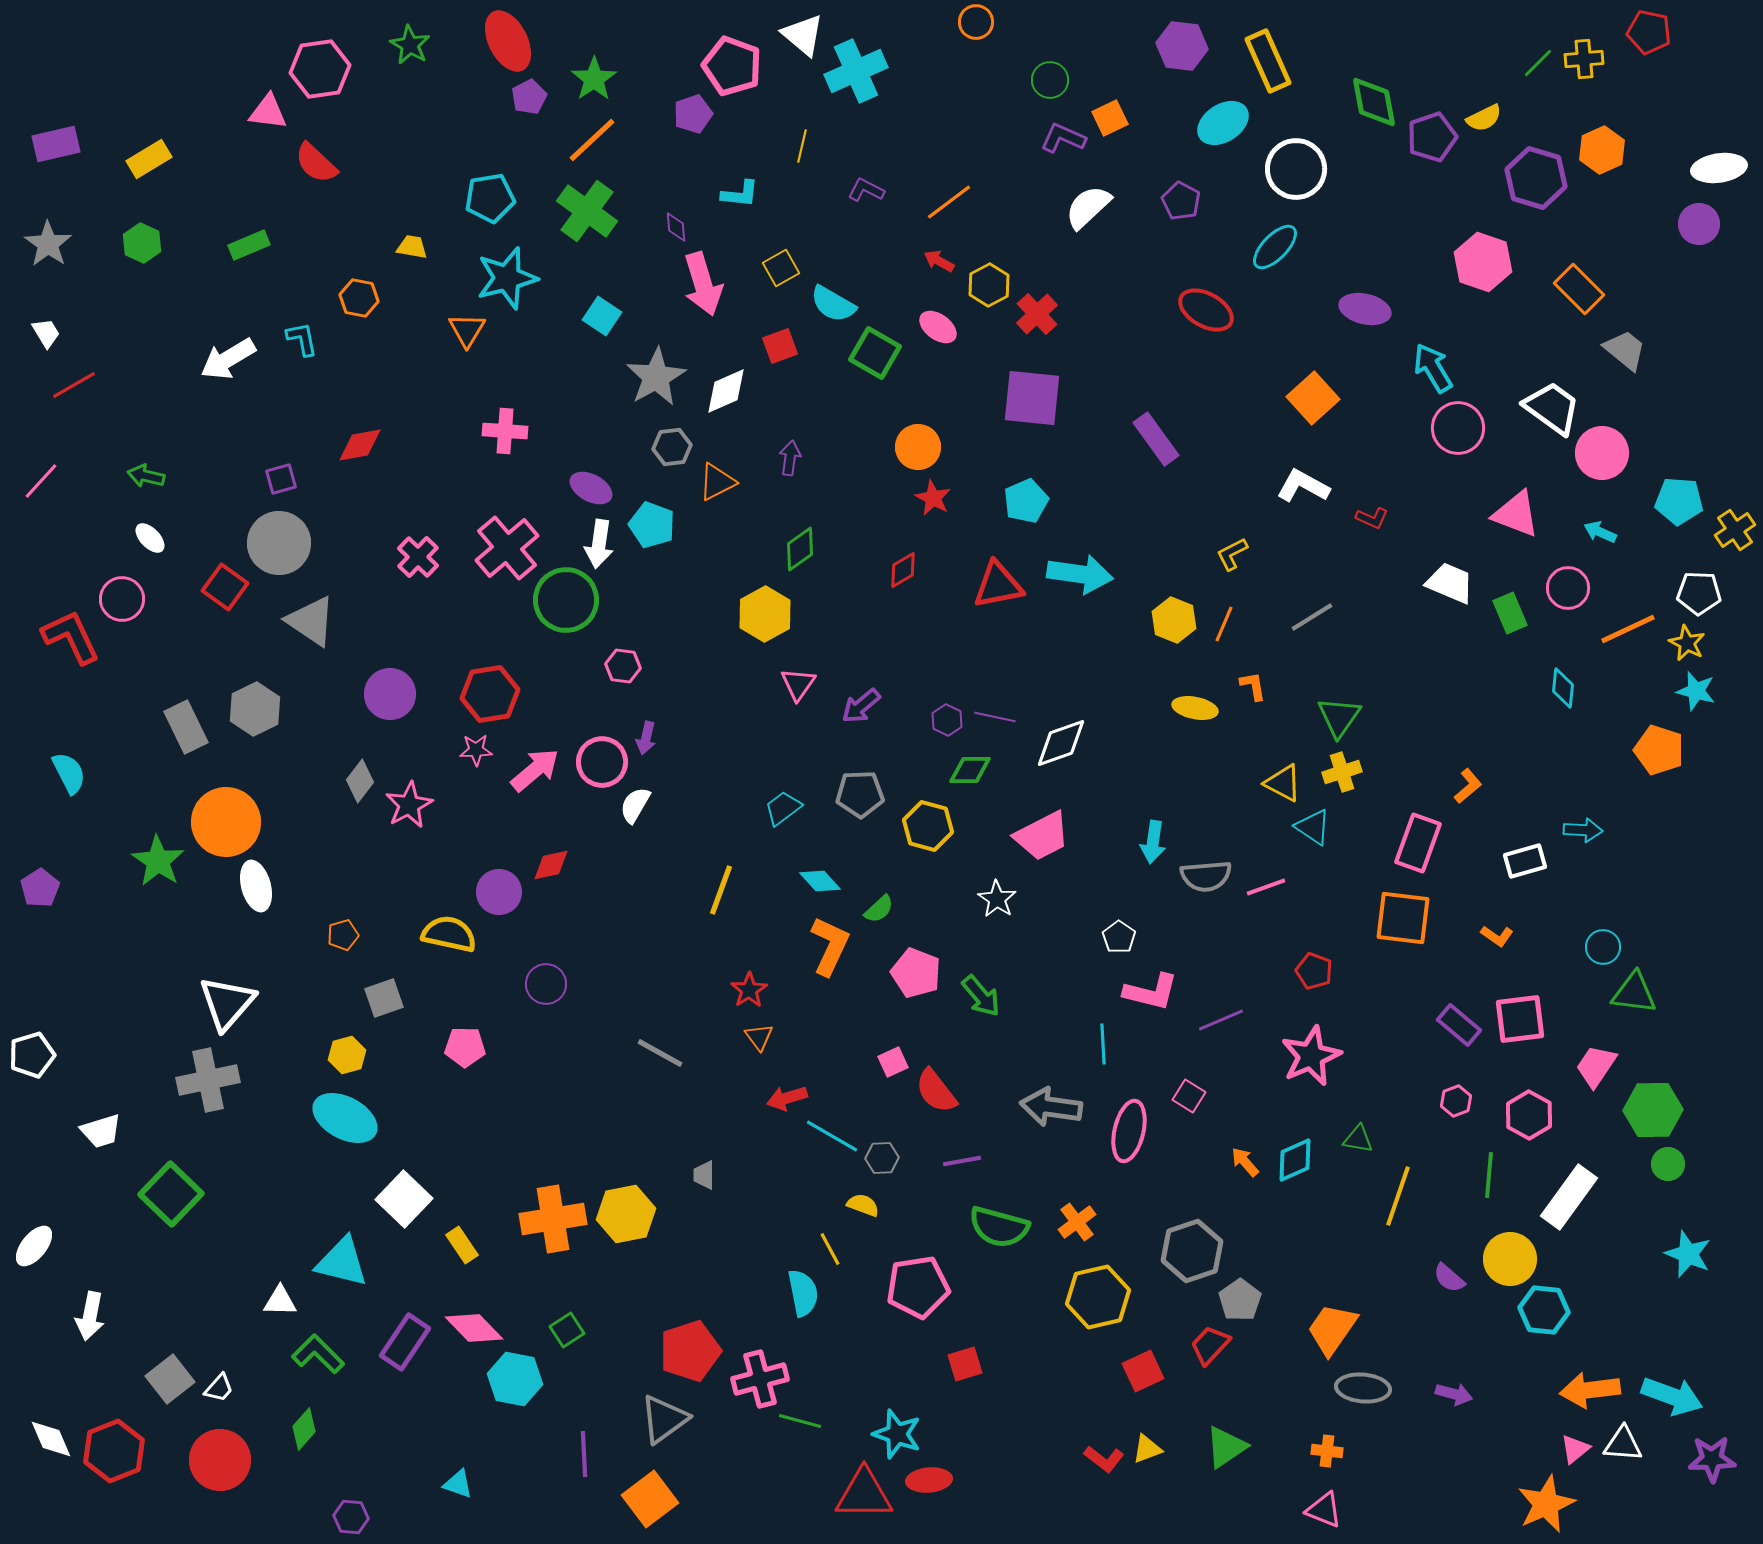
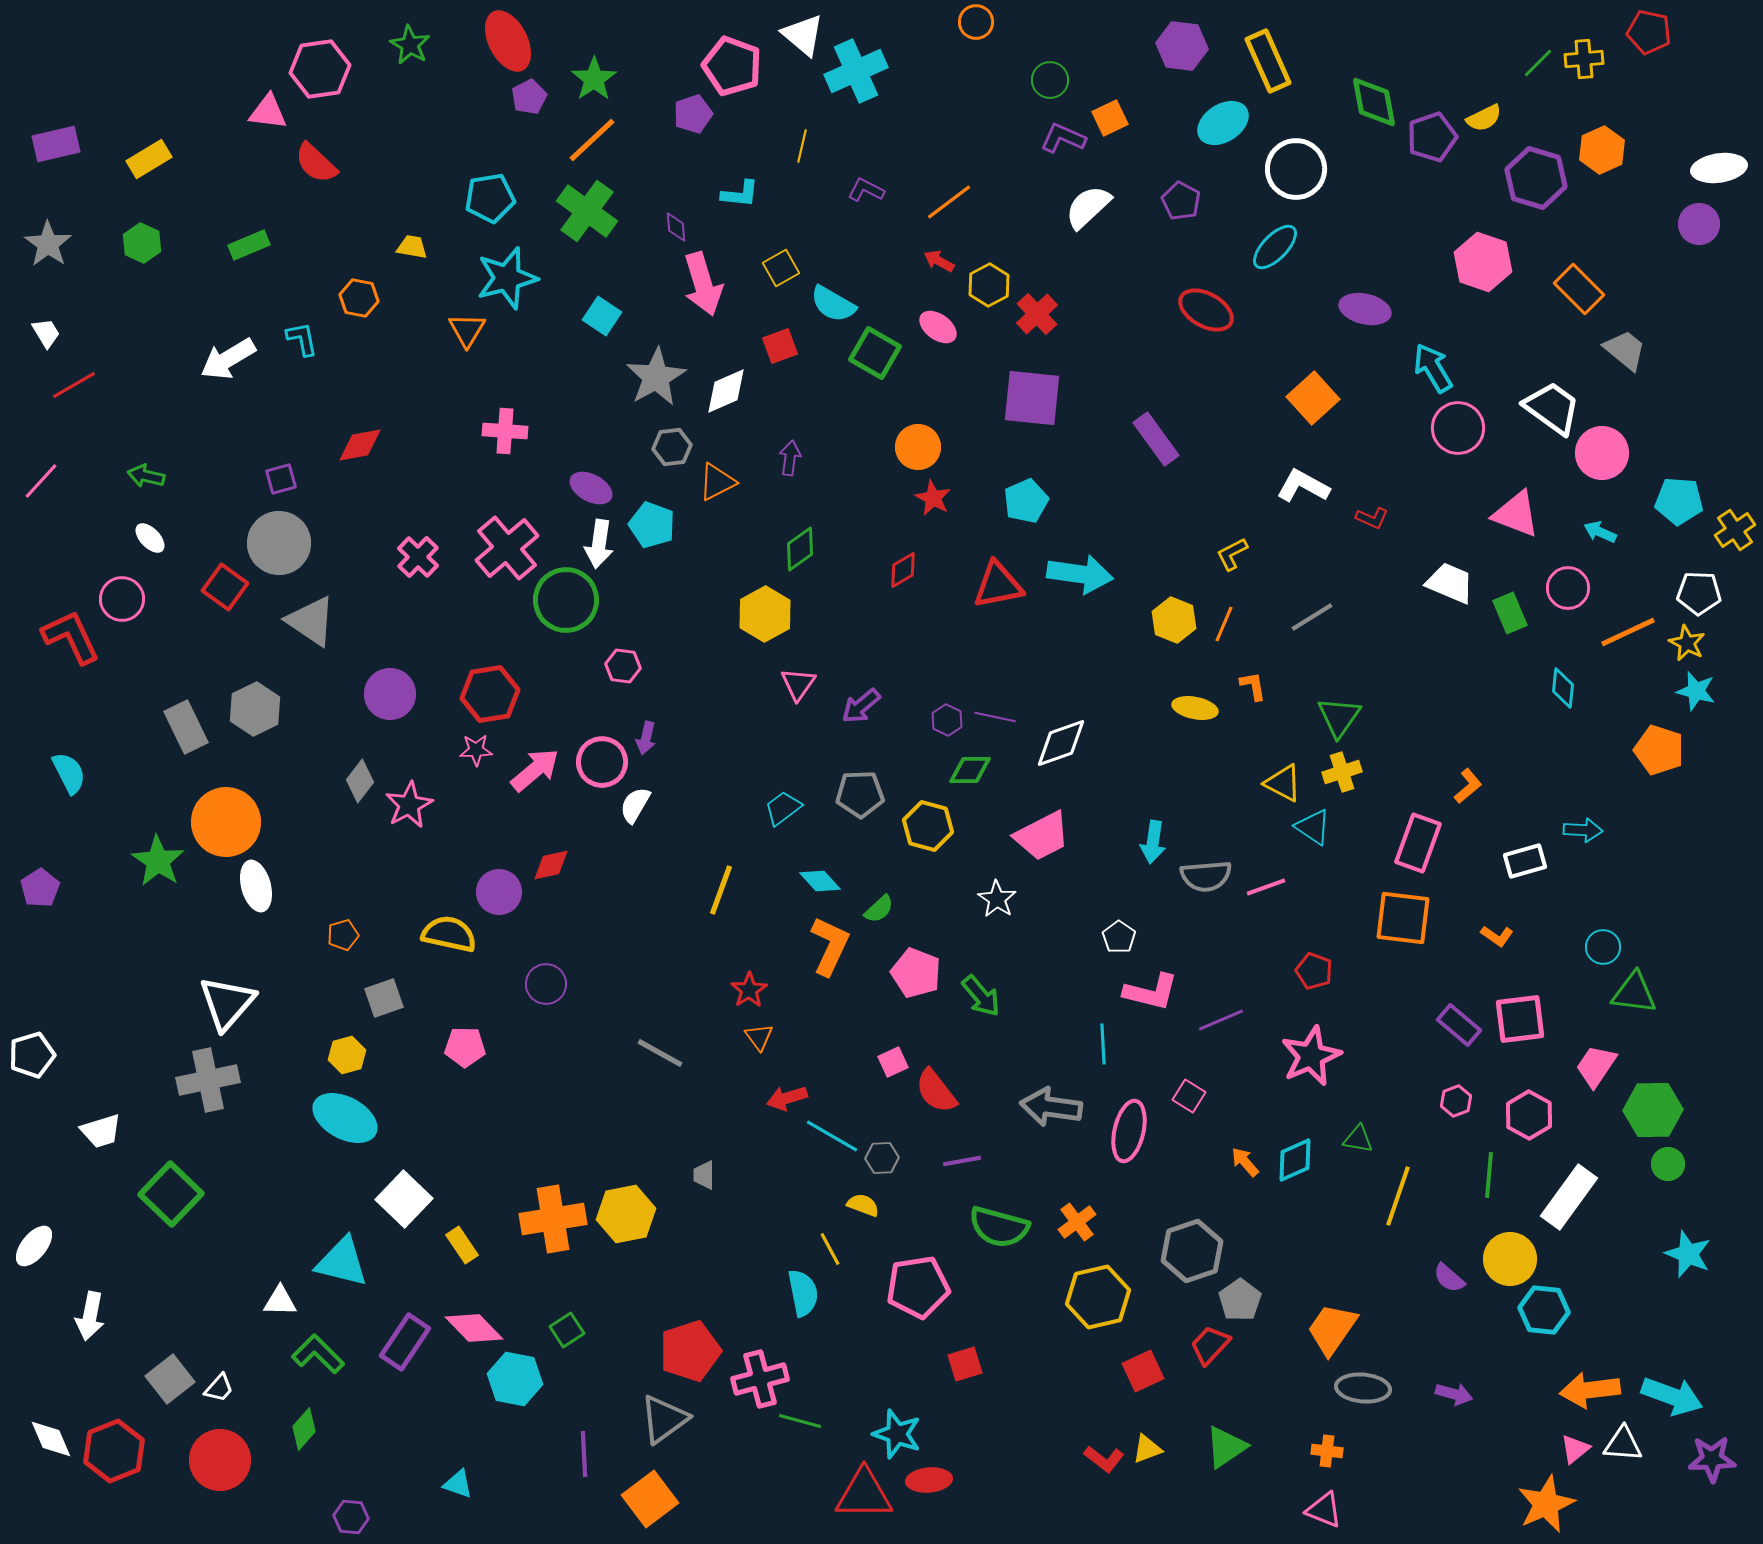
orange line at (1628, 629): moved 3 px down
